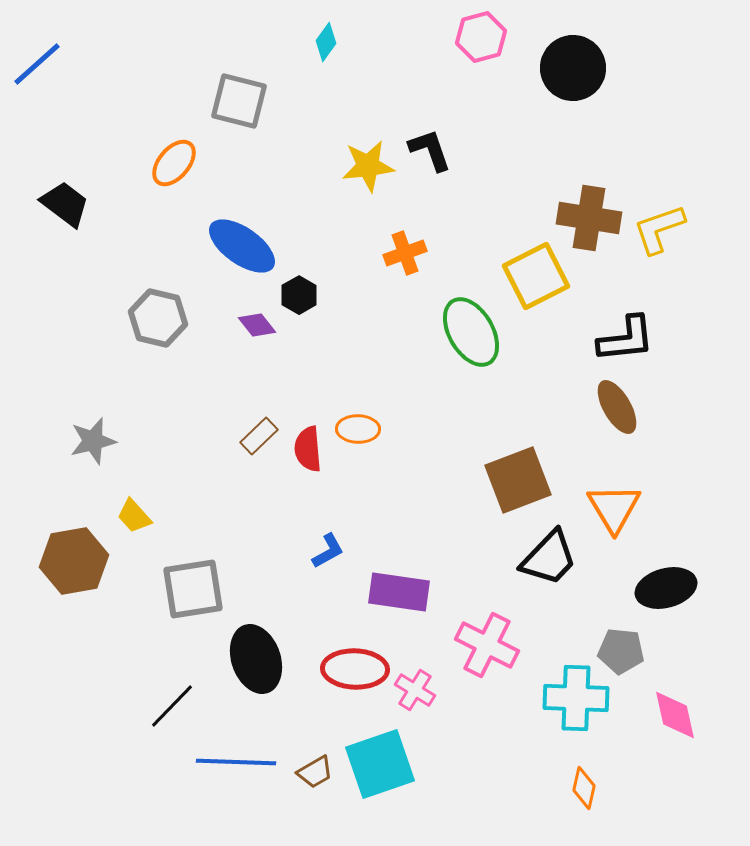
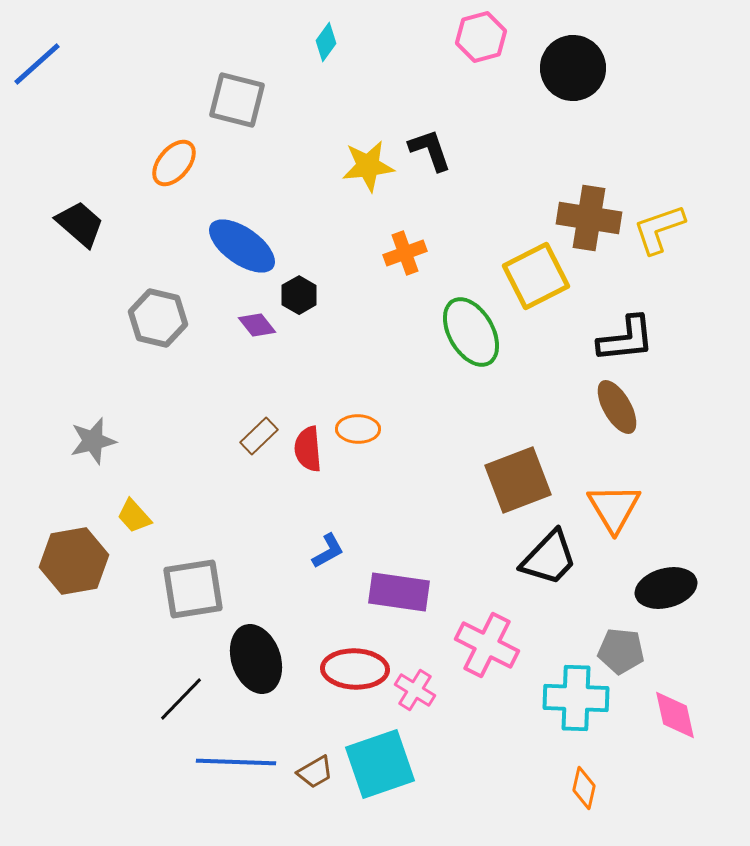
gray square at (239, 101): moved 2 px left, 1 px up
black trapezoid at (65, 204): moved 15 px right, 20 px down; rotated 4 degrees clockwise
black line at (172, 706): moved 9 px right, 7 px up
